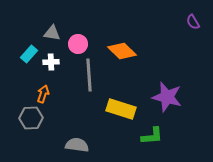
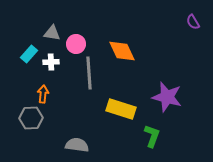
pink circle: moved 2 px left
orange diamond: rotated 20 degrees clockwise
gray line: moved 2 px up
orange arrow: rotated 12 degrees counterclockwise
green L-shape: rotated 65 degrees counterclockwise
